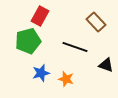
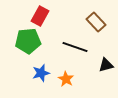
green pentagon: rotated 10 degrees clockwise
black triangle: rotated 35 degrees counterclockwise
orange star: rotated 14 degrees clockwise
